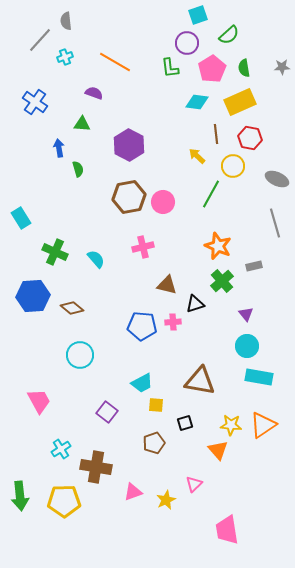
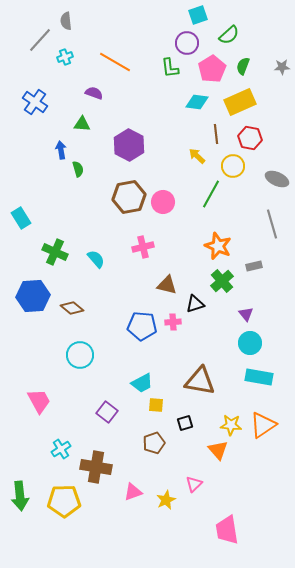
green semicircle at (244, 68): moved 1 px left, 2 px up; rotated 30 degrees clockwise
blue arrow at (59, 148): moved 2 px right, 2 px down
gray line at (275, 223): moved 3 px left, 1 px down
cyan circle at (247, 346): moved 3 px right, 3 px up
